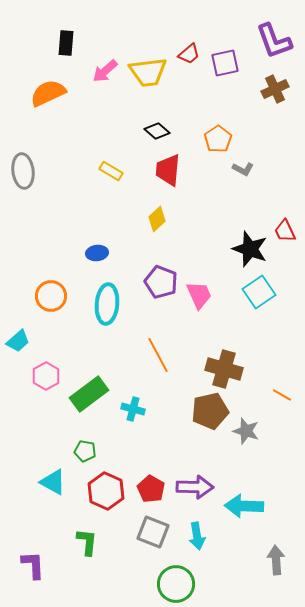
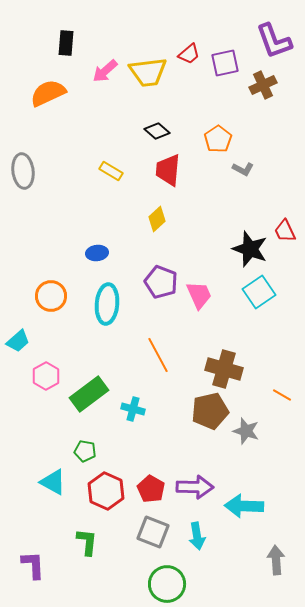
brown cross at (275, 89): moved 12 px left, 4 px up
green circle at (176, 584): moved 9 px left
